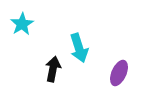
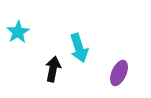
cyan star: moved 4 px left, 8 px down
